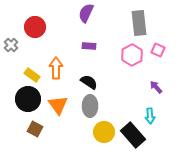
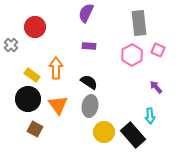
gray ellipse: rotated 10 degrees clockwise
